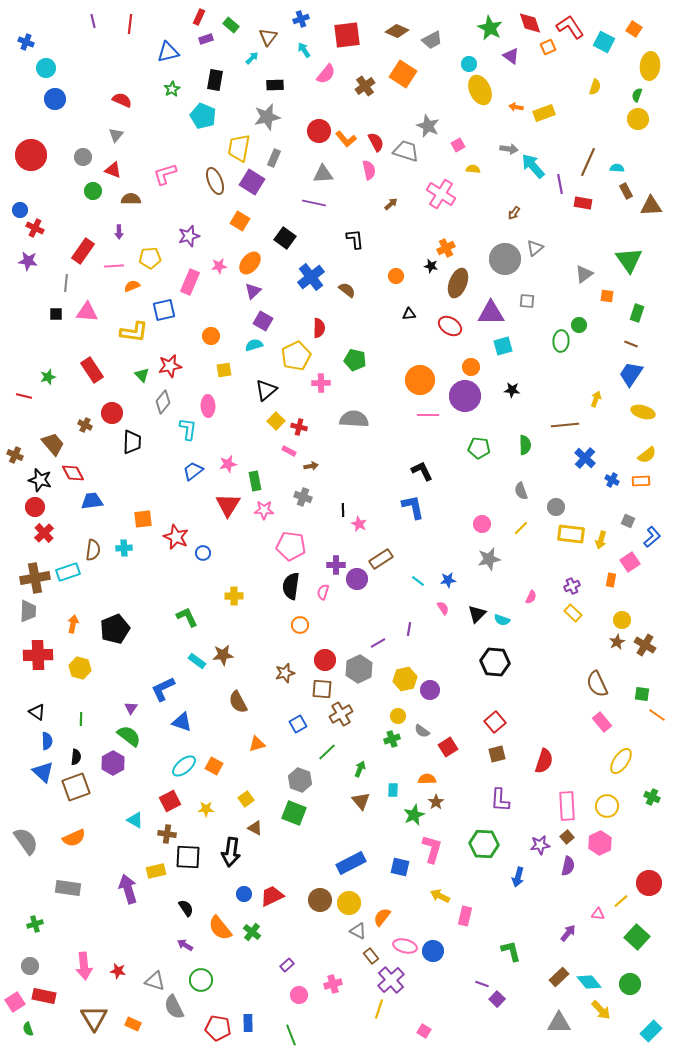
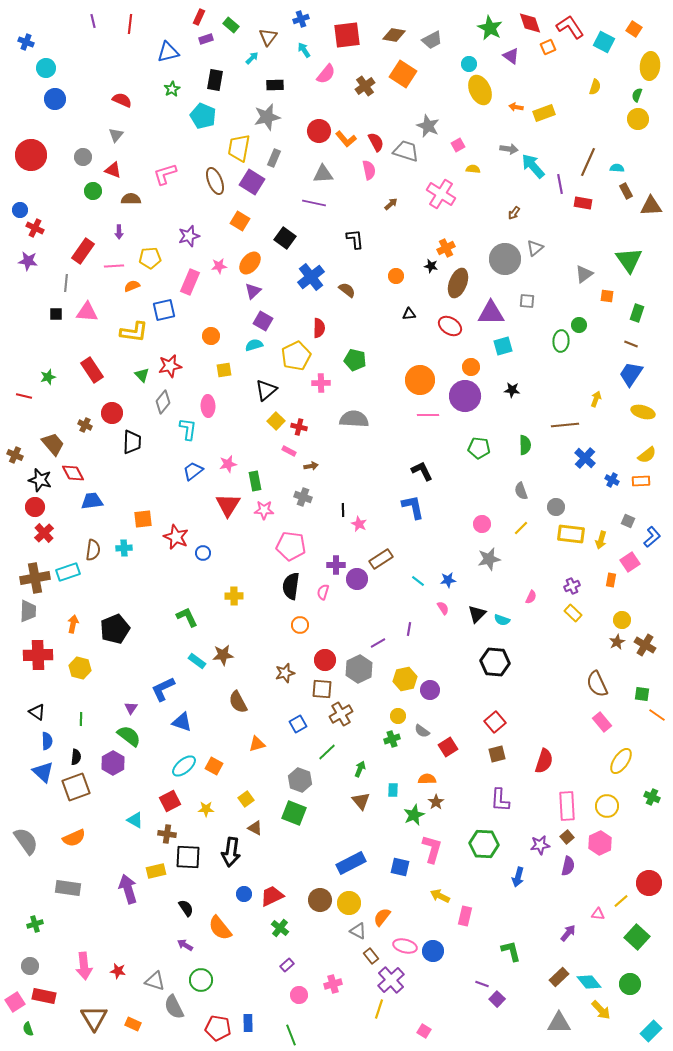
brown diamond at (397, 31): moved 3 px left, 4 px down; rotated 15 degrees counterclockwise
green cross at (252, 932): moved 28 px right, 4 px up
